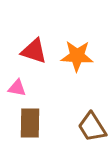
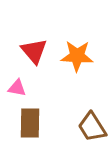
red triangle: rotated 32 degrees clockwise
